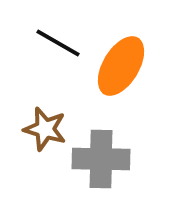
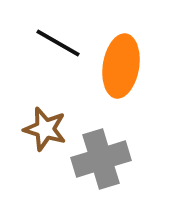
orange ellipse: rotated 22 degrees counterclockwise
gray cross: rotated 18 degrees counterclockwise
